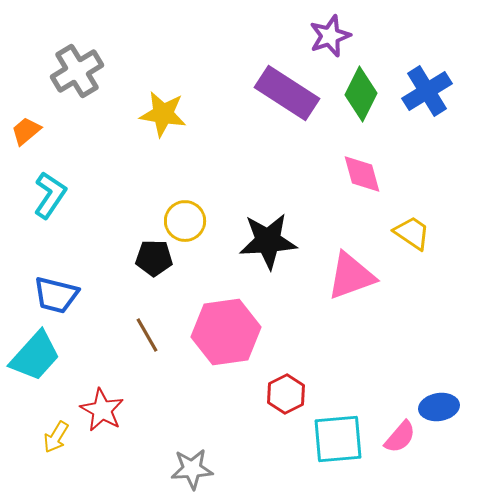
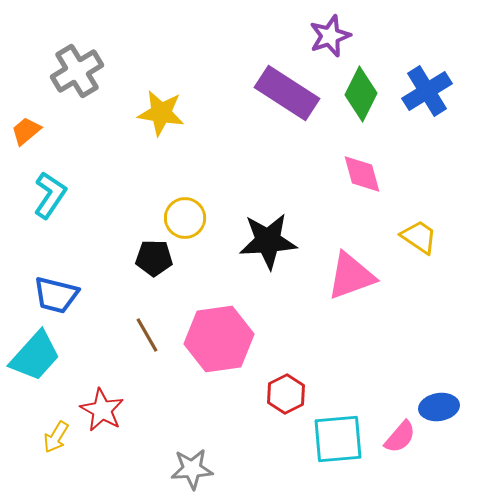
yellow star: moved 2 px left, 1 px up
yellow circle: moved 3 px up
yellow trapezoid: moved 7 px right, 4 px down
pink hexagon: moved 7 px left, 7 px down
